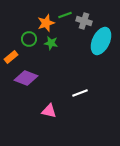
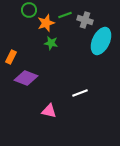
gray cross: moved 1 px right, 1 px up
green circle: moved 29 px up
orange rectangle: rotated 24 degrees counterclockwise
